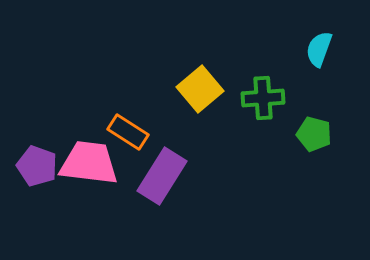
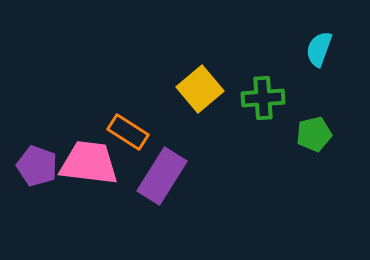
green pentagon: rotated 28 degrees counterclockwise
